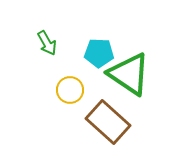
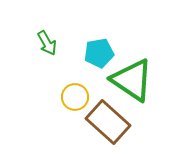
cyan pentagon: rotated 12 degrees counterclockwise
green triangle: moved 3 px right, 6 px down
yellow circle: moved 5 px right, 7 px down
